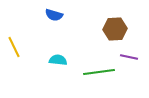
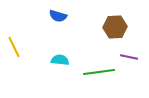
blue semicircle: moved 4 px right, 1 px down
brown hexagon: moved 2 px up
cyan semicircle: moved 2 px right
